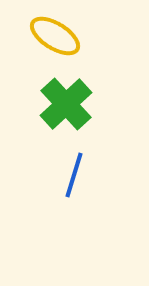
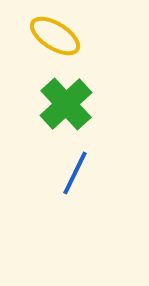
blue line: moved 1 px right, 2 px up; rotated 9 degrees clockwise
